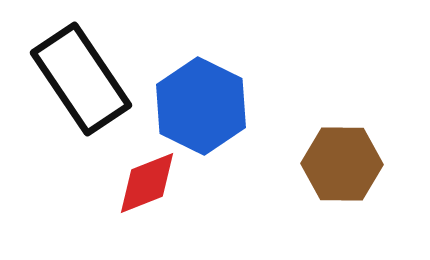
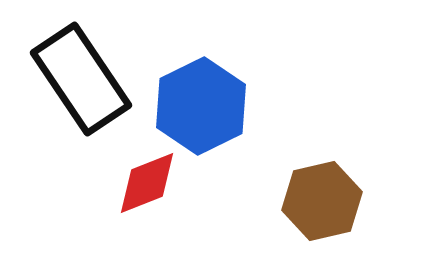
blue hexagon: rotated 8 degrees clockwise
brown hexagon: moved 20 px left, 37 px down; rotated 14 degrees counterclockwise
